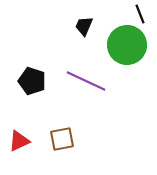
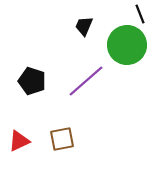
purple line: rotated 66 degrees counterclockwise
